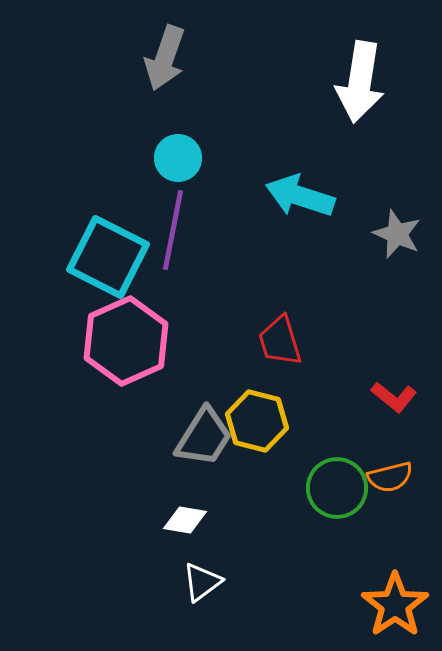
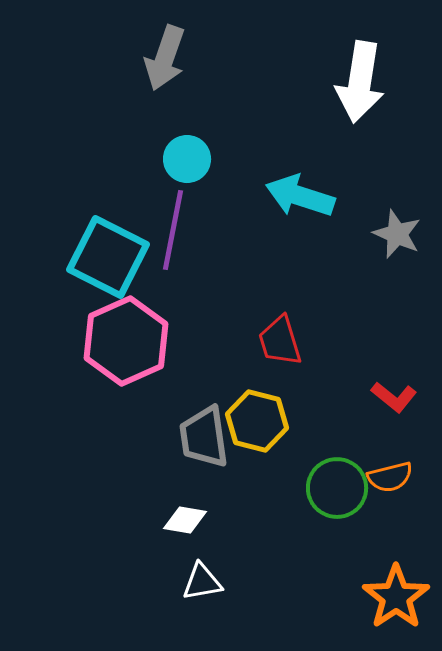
cyan circle: moved 9 px right, 1 px down
gray trapezoid: rotated 140 degrees clockwise
white triangle: rotated 27 degrees clockwise
orange star: moved 1 px right, 8 px up
